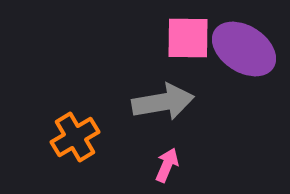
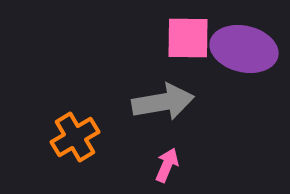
purple ellipse: rotated 20 degrees counterclockwise
